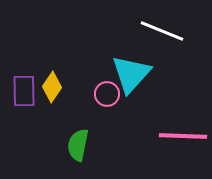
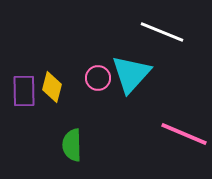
white line: moved 1 px down
yellow diamond: rotated 20 degrees counterclockwise
pink circle: moved 9 px left, 16 px up
pink line: moved 1 px right, 2 px up; rotated 21 degrees clockwise
green semicircle: moved 6 px left; rotated 12 degrees counterclockwise
